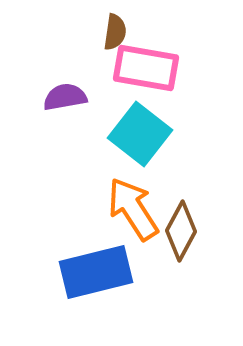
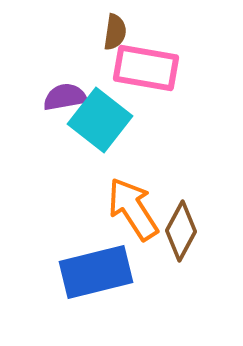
cyan square: moved 40 px left, 14 px up
